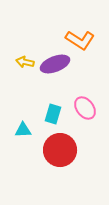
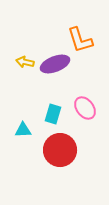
orange L-shape: rotated 40 degrees clockwise
